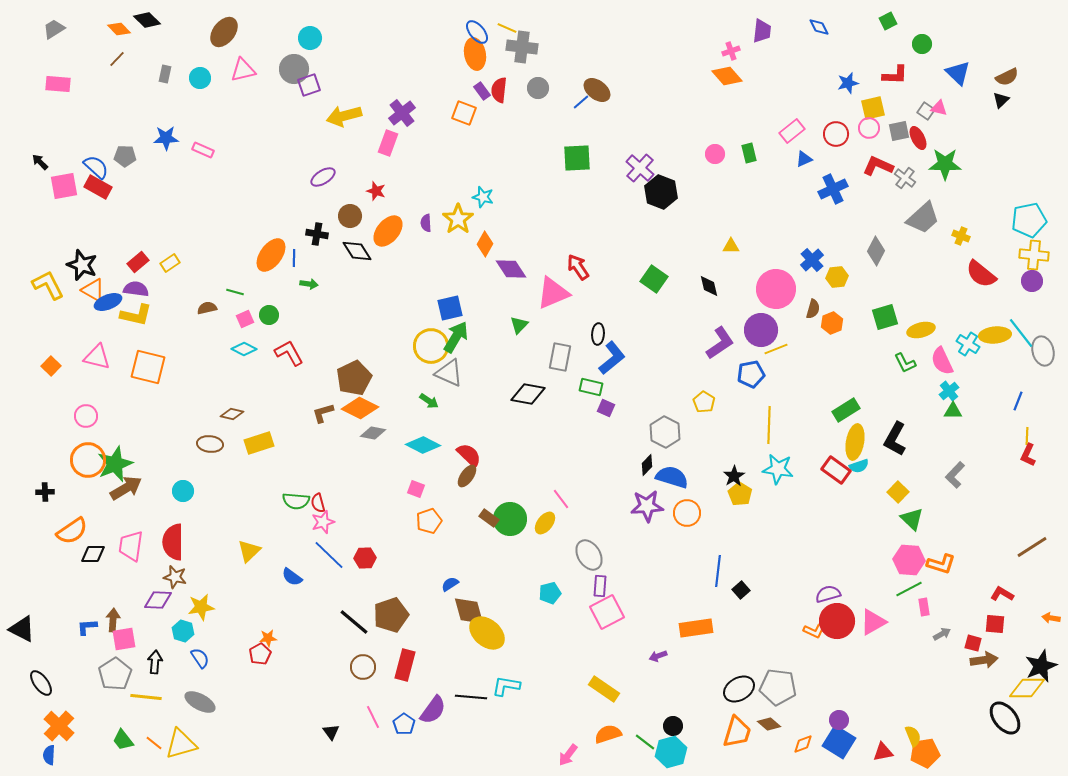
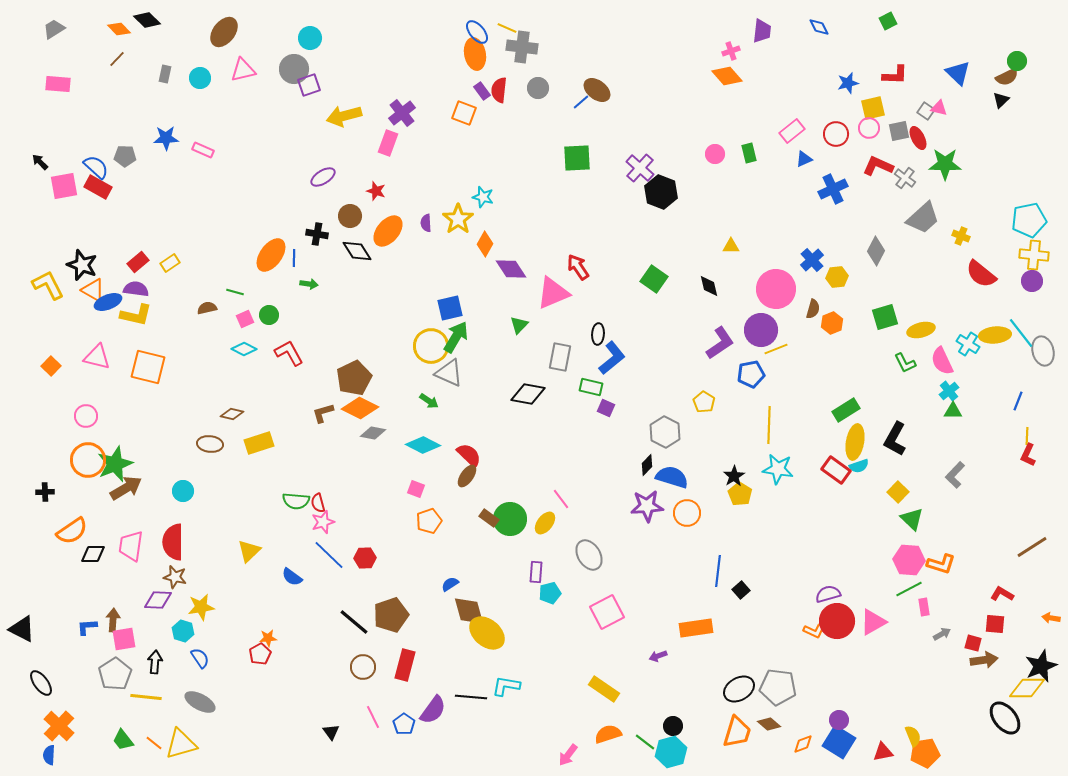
green circle at (922, 44): moved 95 px right, 17 px down
purple rectangle at (600, 586): moved 64 px left, 14 px up
